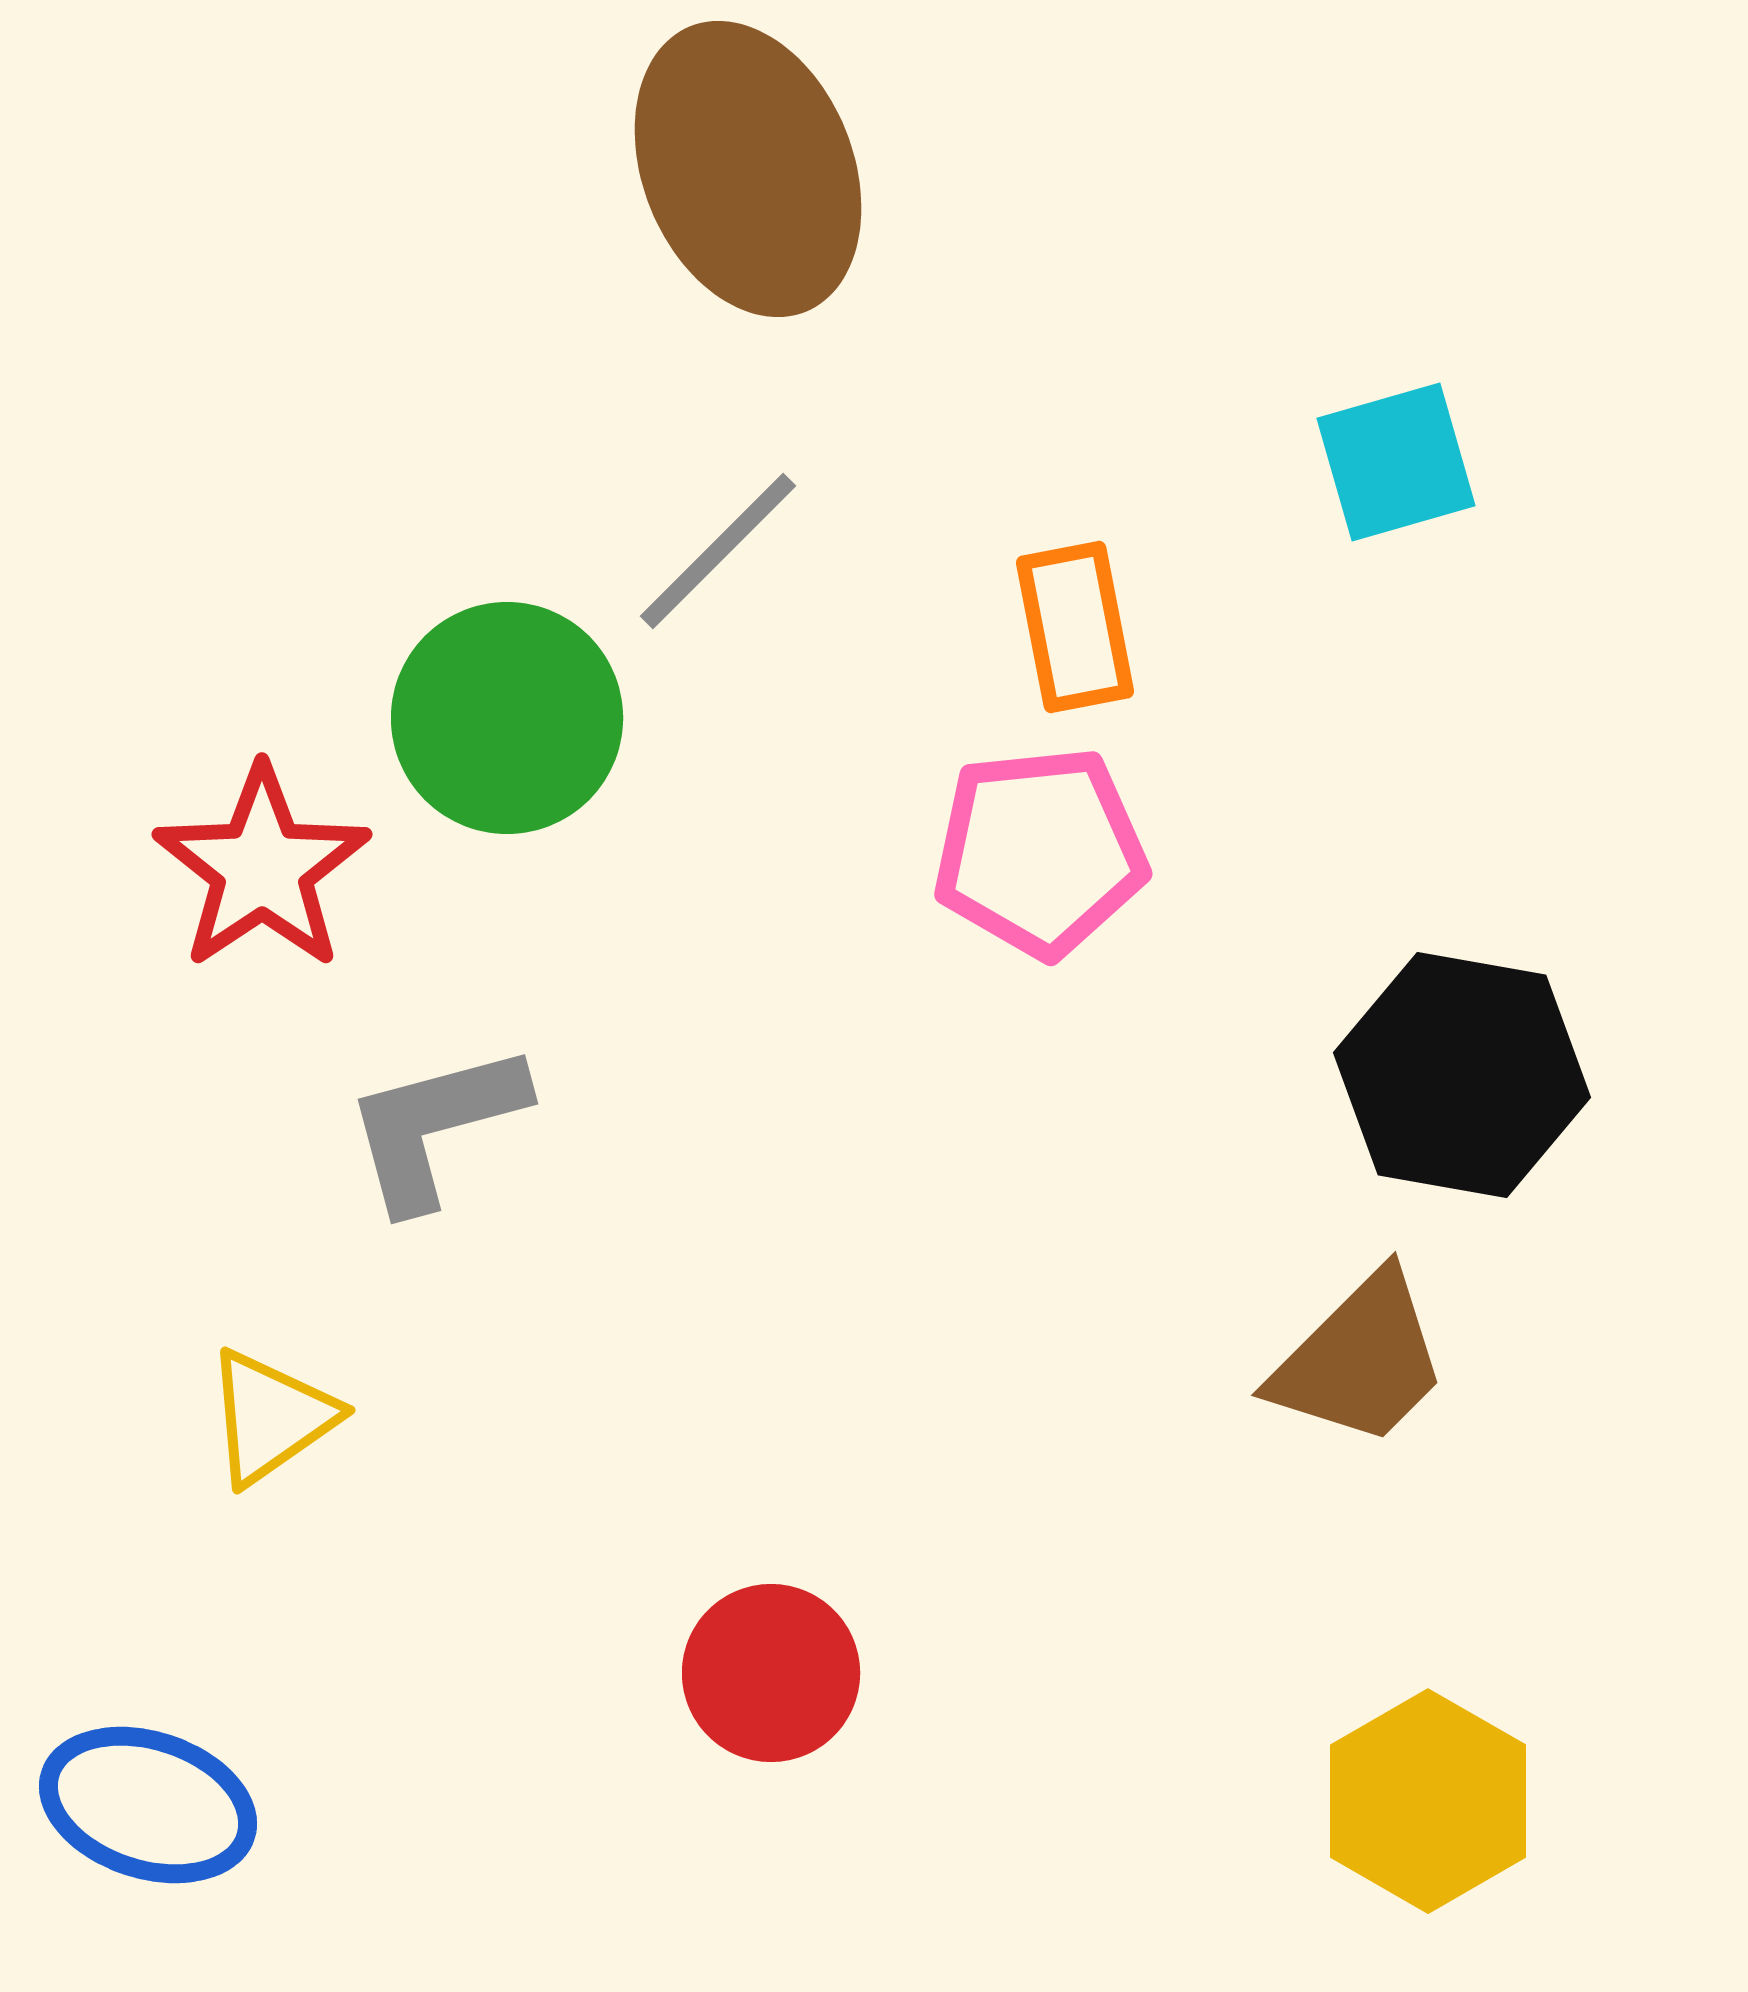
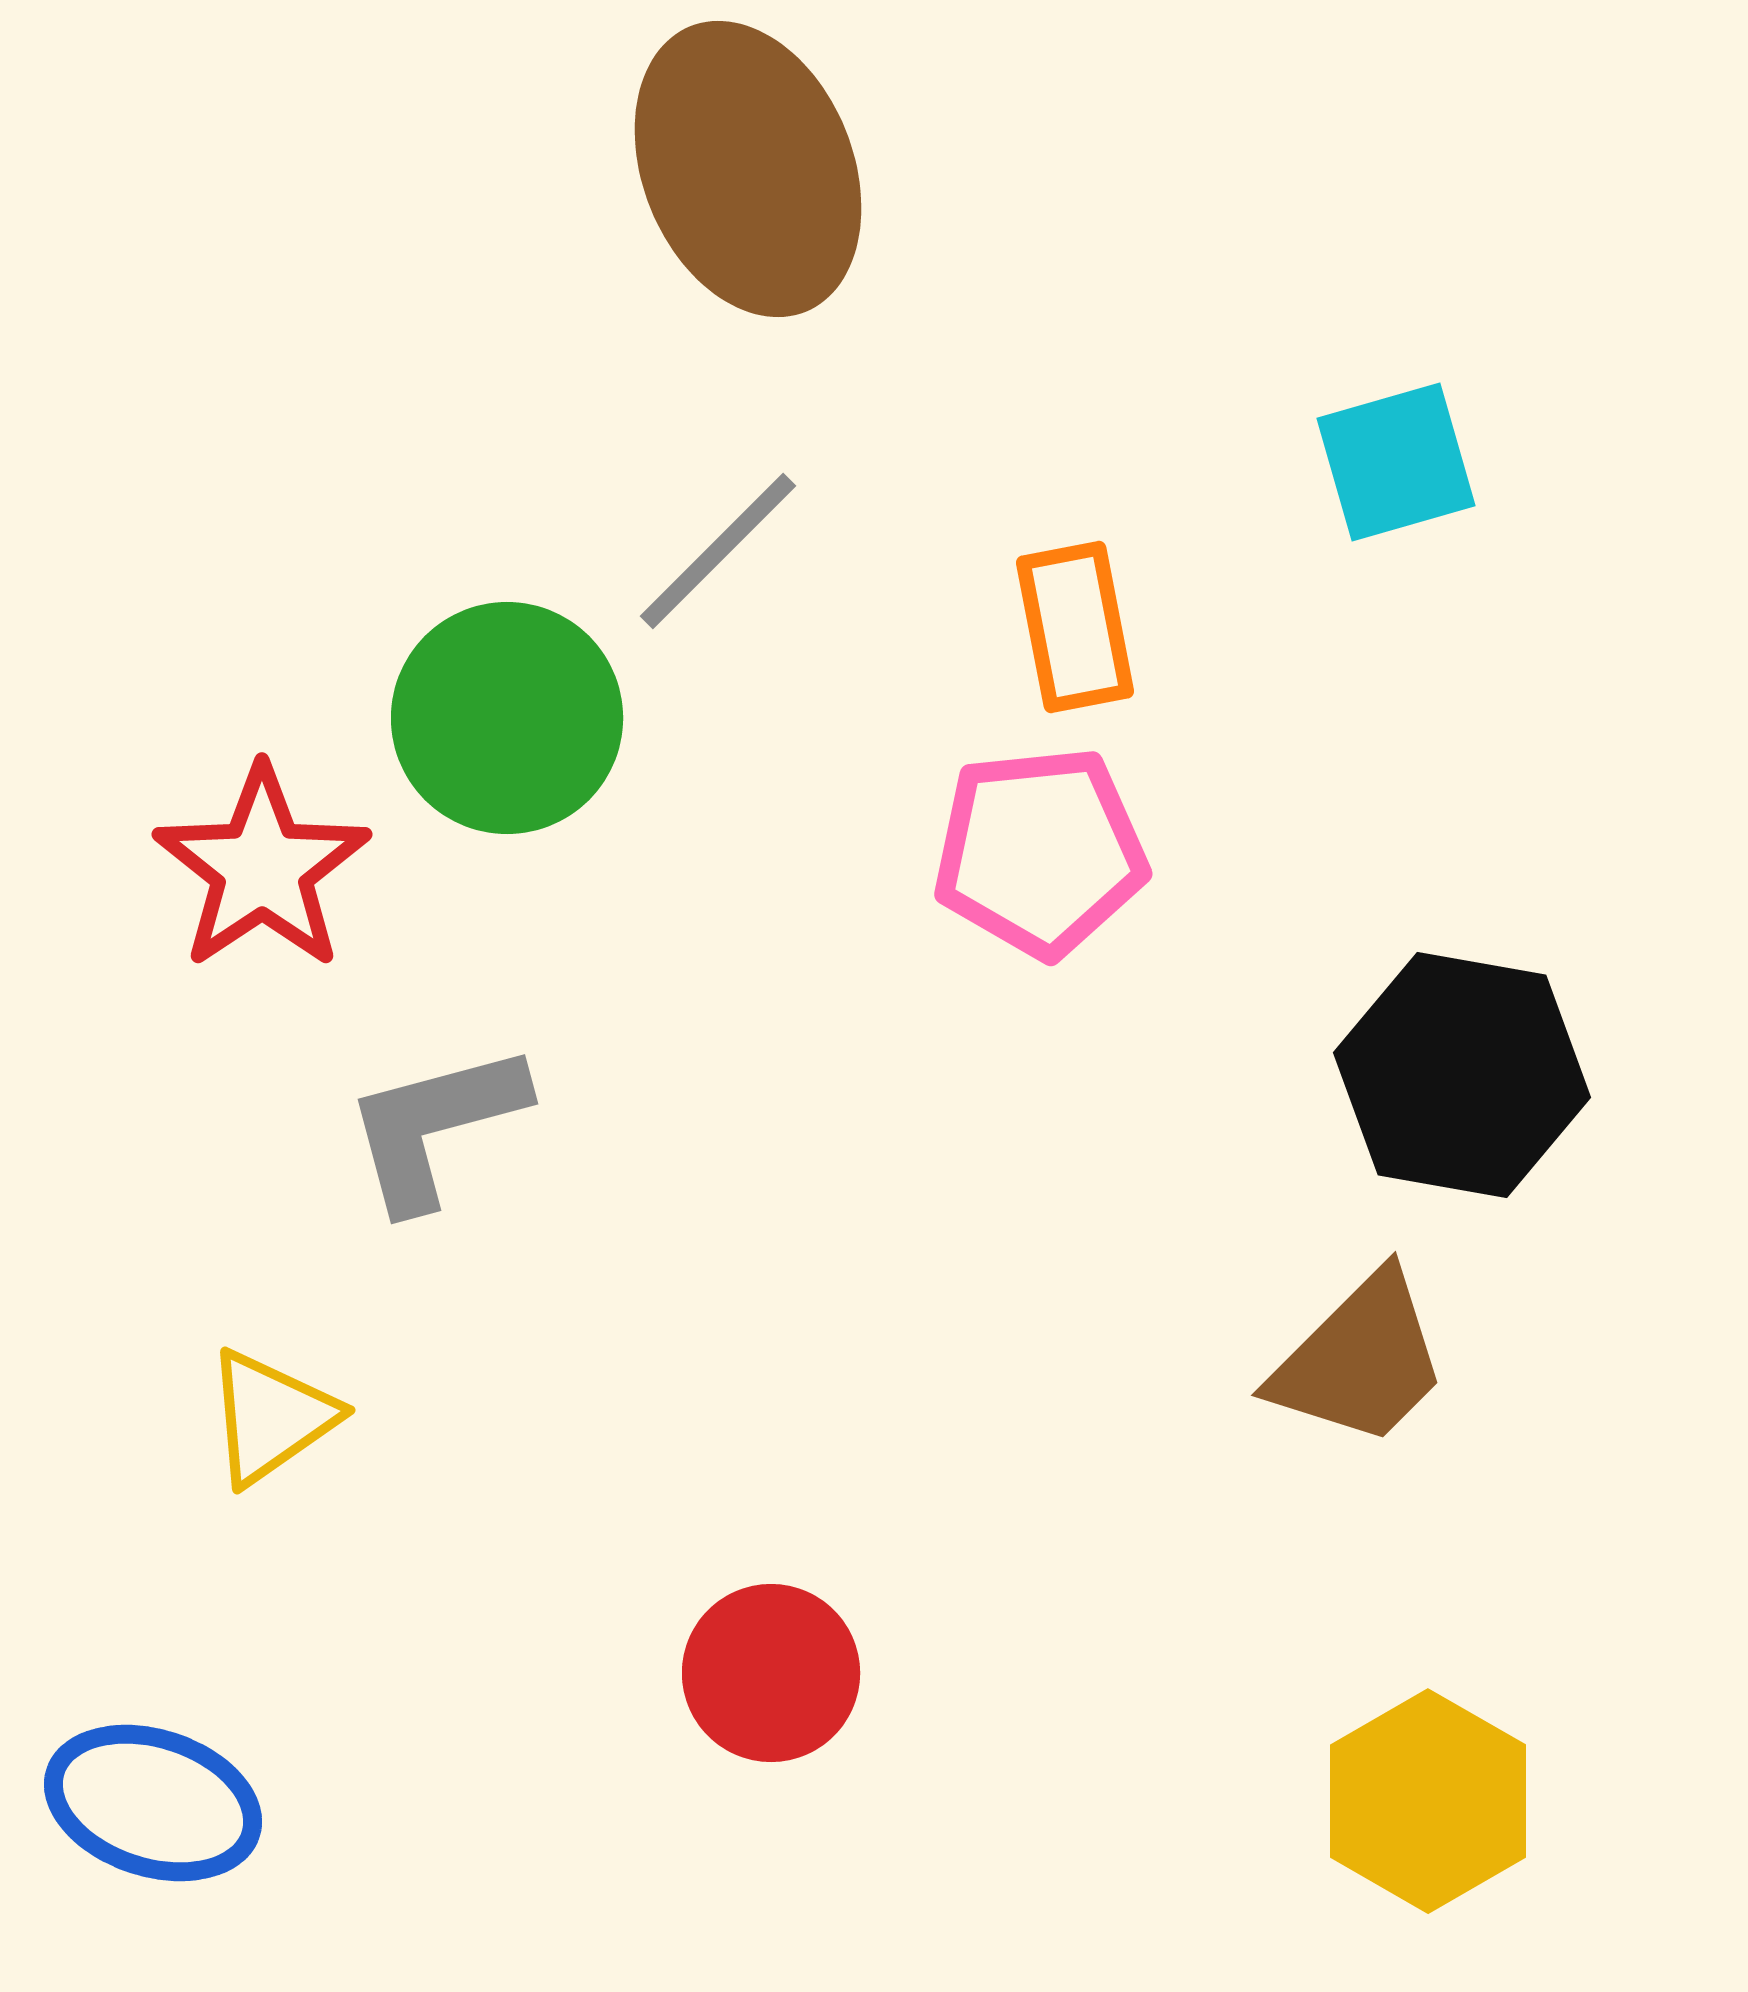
blue ellipse: moved 5 px right, 2 px up
